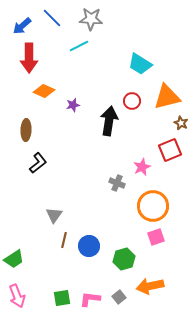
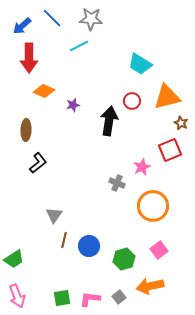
pink square: moved 3 px right, 13 px down; rotated 18 degrees counterclockwise
